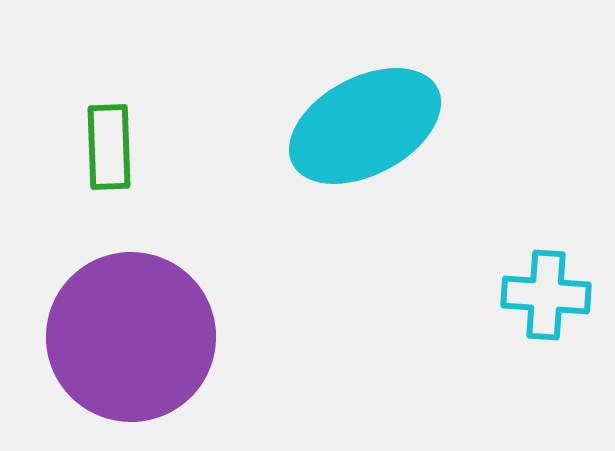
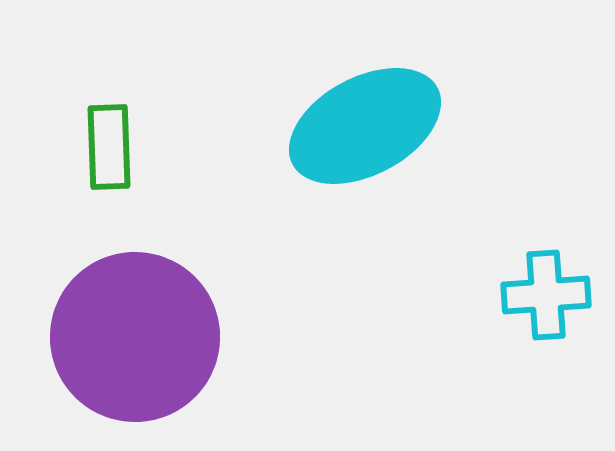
cyan cross: rotated 8 degrees counterclockwise
purple circle: moved 4 px right
